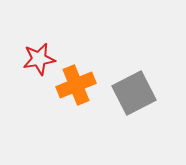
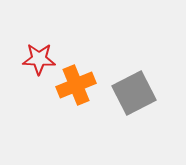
red star: rotated 12 degrees clockwise
